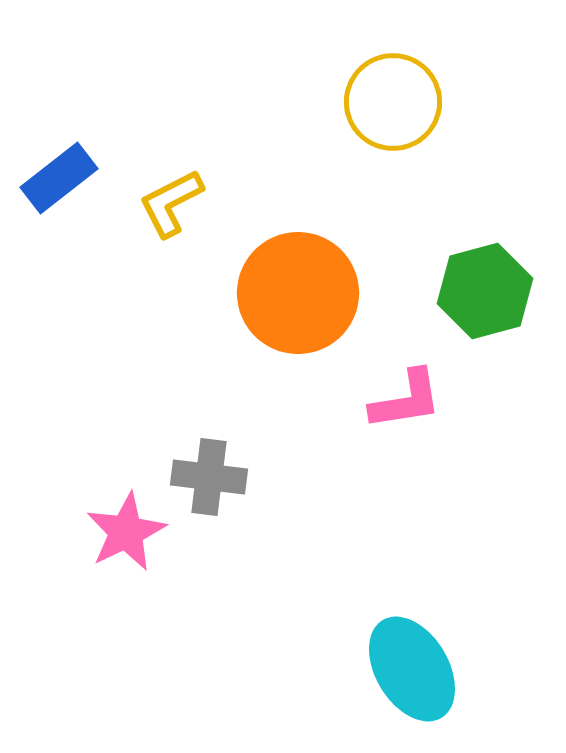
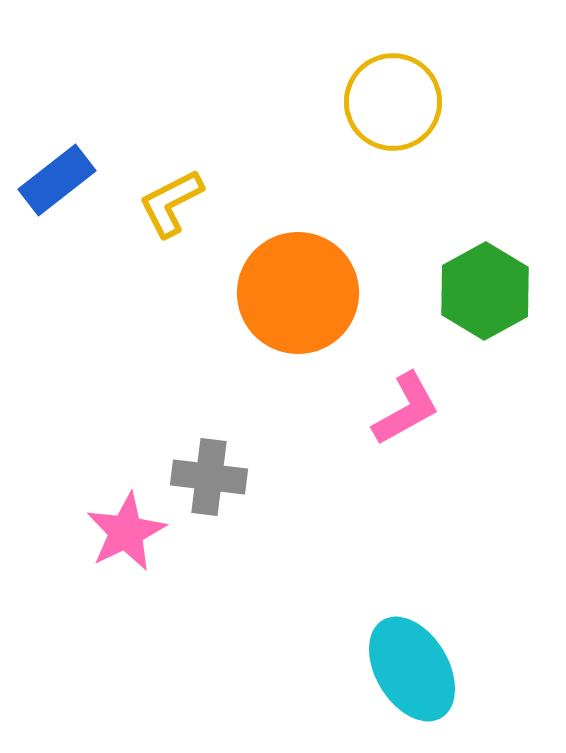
blue rectangle: moved 2 px left, 2 px down
green hexagon: rotated 14 degrees counterclockwise
pink L-shape: moved 9 px down; rotated 20 degrees counterclockwise
